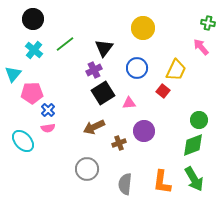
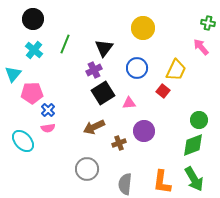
green line: rotated 30 degrees counterclockwise
